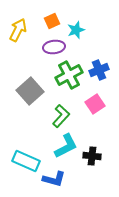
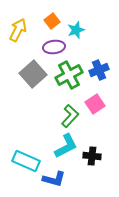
orange square: rotated 14 degrees counterclockwise
gray square: moved 3 px right, 17 px up
green L-shape: moved 9 px right
